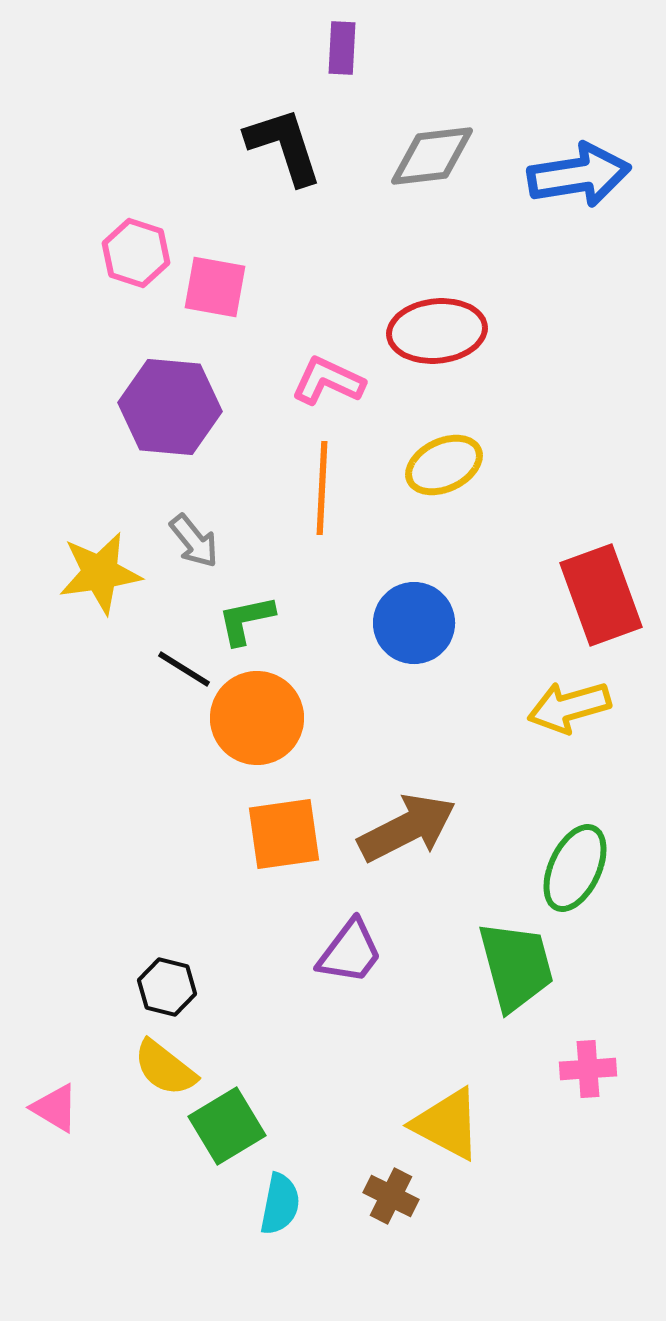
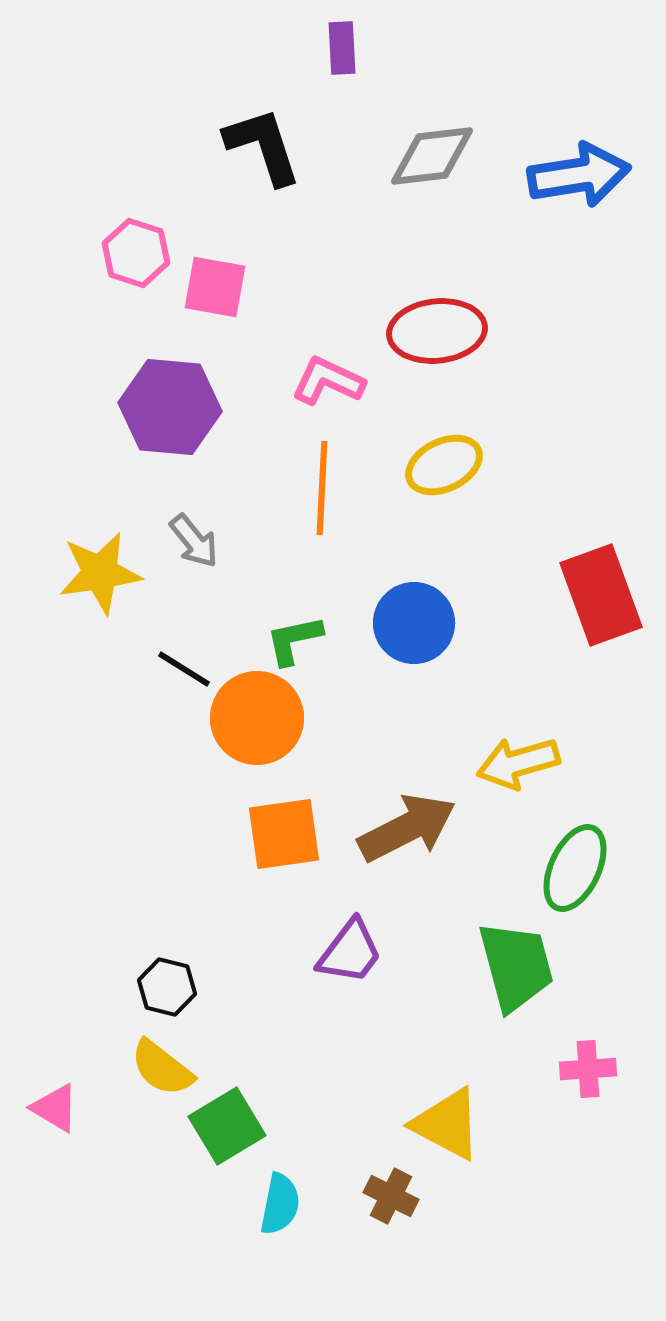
purple rectangle: rotated 6 degrees counterclockwise
black L-shape: moved 21 px left
green L-shape: moved 48 px right, 20 px down
yellow arrow: moved 51 px left, 56 px down
yellow semicircle: moved 3 px left
